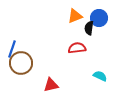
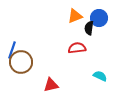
blue line: moved 1 px down
brown circle: moved 1 px up
